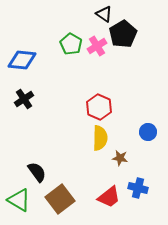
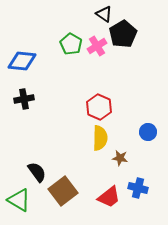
blue diamond: moved 1 px down
black cross: rotated 24 degrees clockwise
brown square: moved 3 px right, 8 px up
